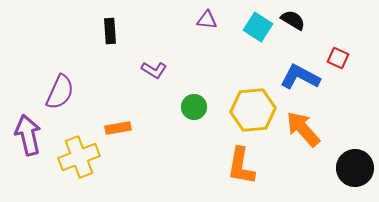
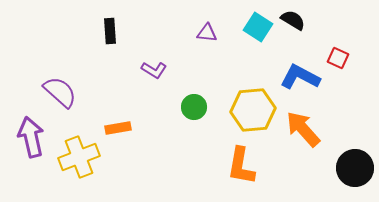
purple triangle: moved 13 px down
purple semicircle: rotated 72 degrees counterclockwise
purple arrow: moved 3 px right, 2 px down
